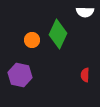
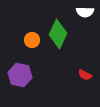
red semicircle: rotated 64 degrees counterclockwise
